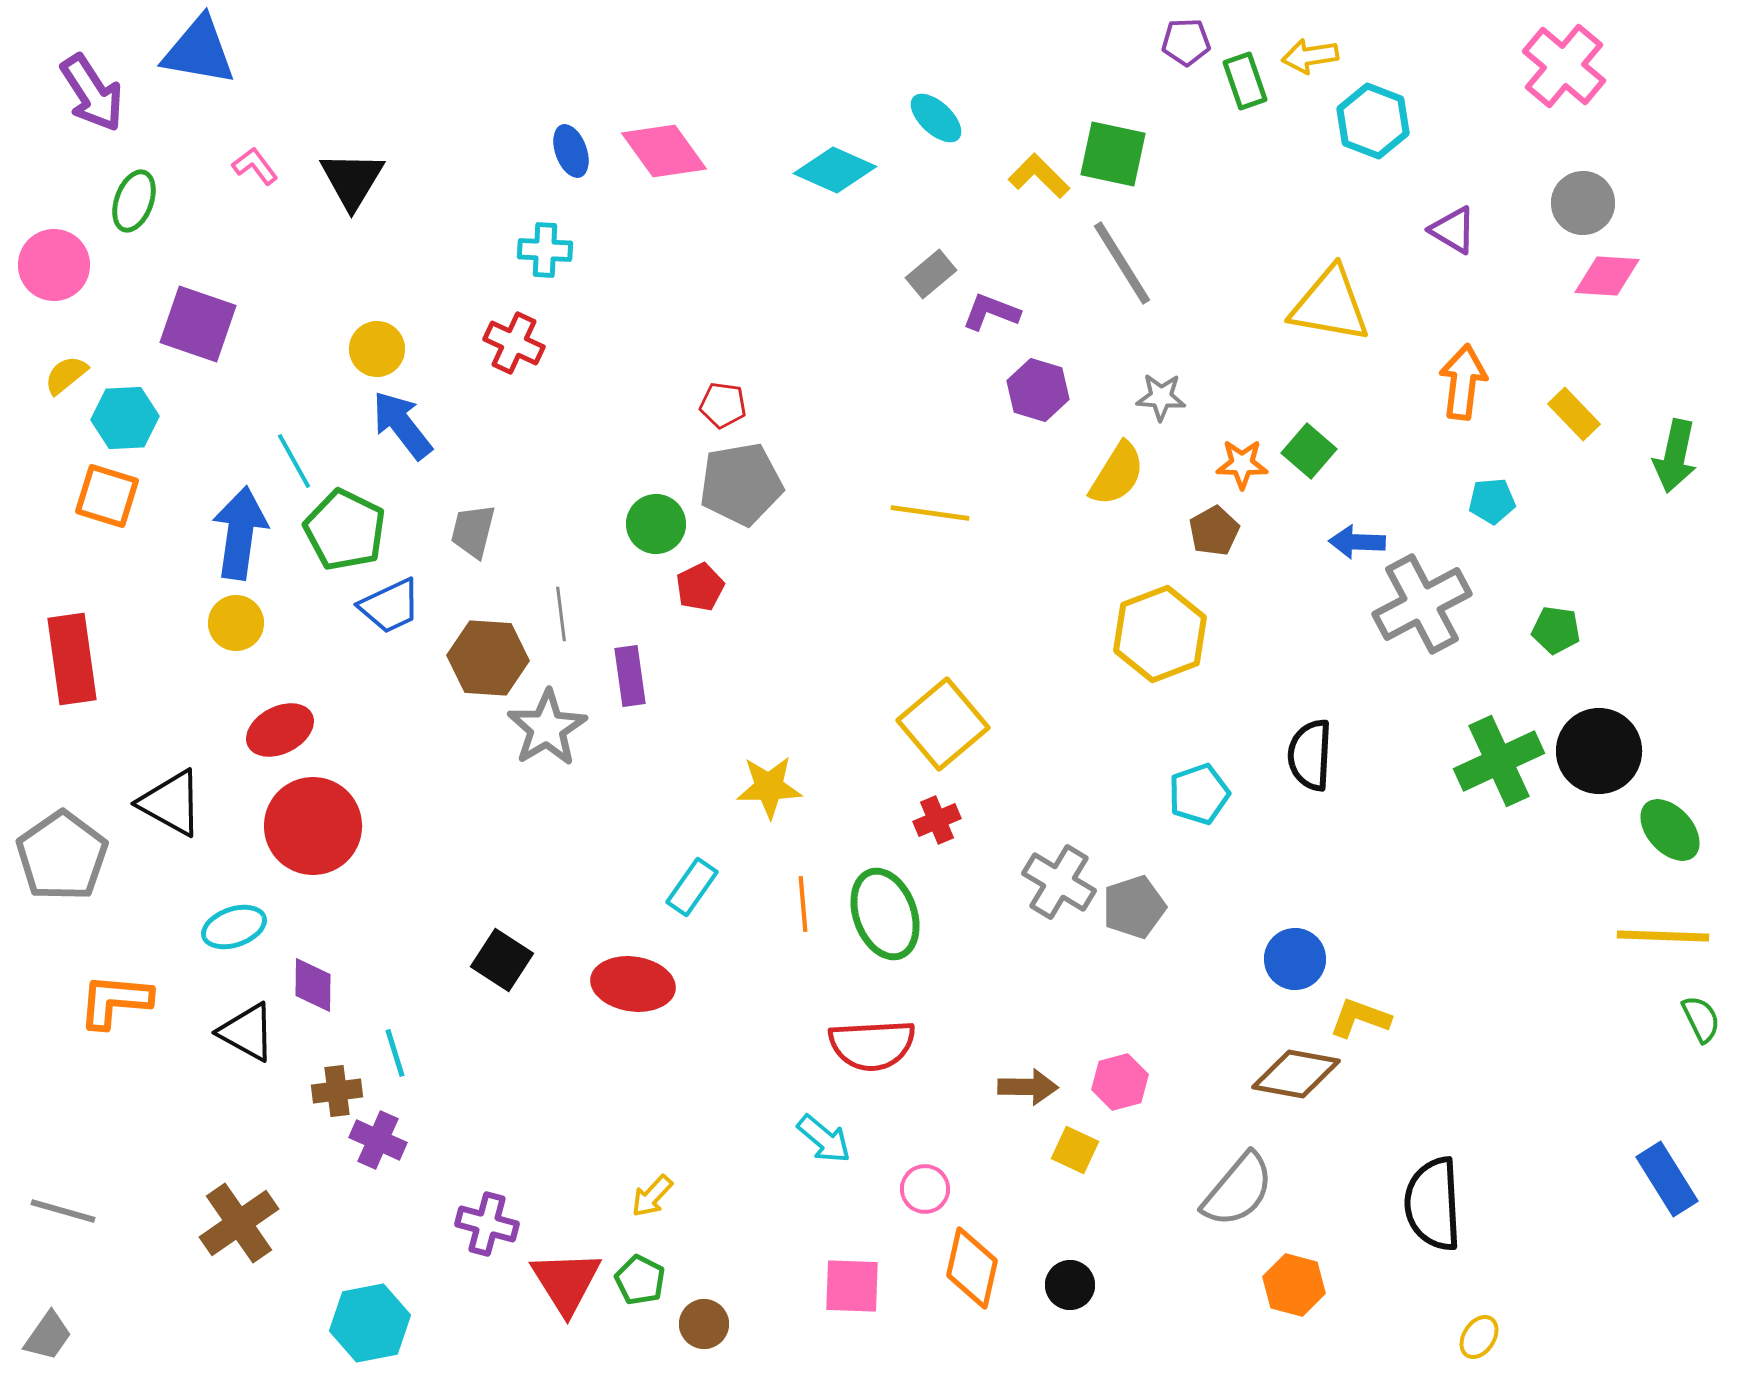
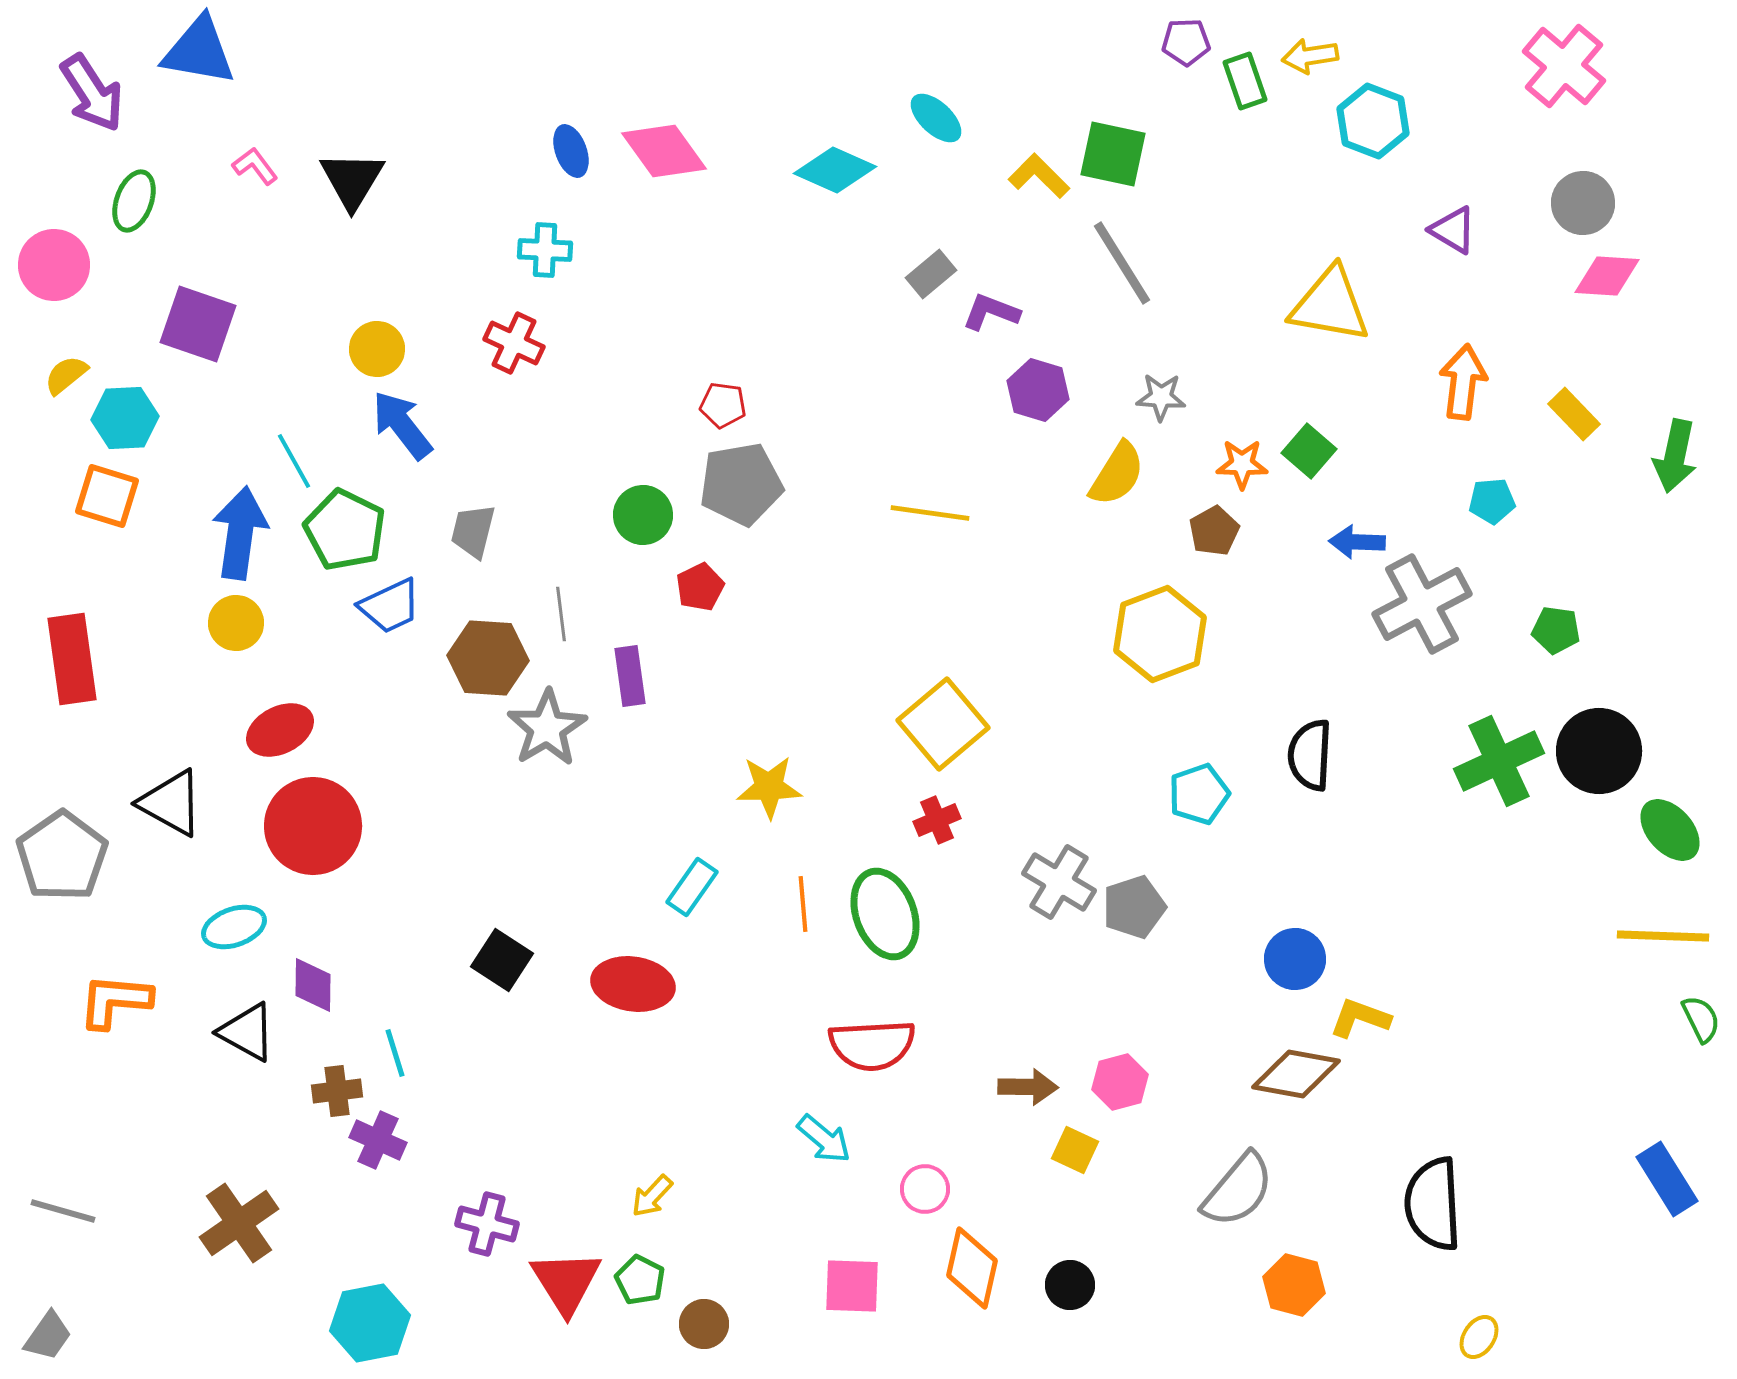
green circle at (656, 524): moved 13 px left, 9 px up
